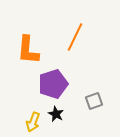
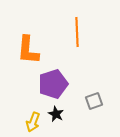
orange line: moved 2 px right, 5 px up; rotated 28 degrees counterclockwise
